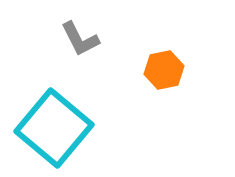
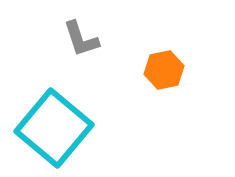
gray L-shape: moved 1 px right; rotated 9 degrees clockwise
